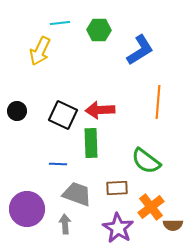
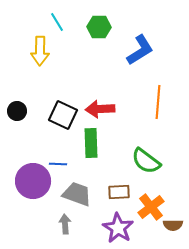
cyan line: moved 3 px left, 1 px up; rotated 66 degrees clockwise
green hexagon: moved 3 px up
yellow arrow: rotated 24 degrees counterclockwise
red arrow: moved 1 px up
brown rectangle: moved 2 px right, 4 px down
purple circle: moved 6 px right, 28 px up
